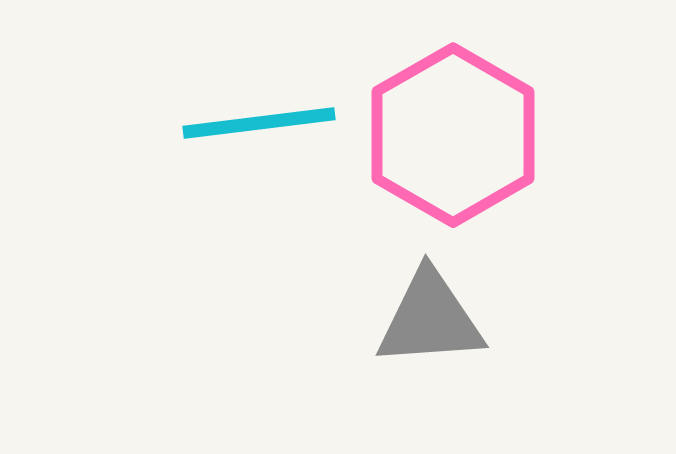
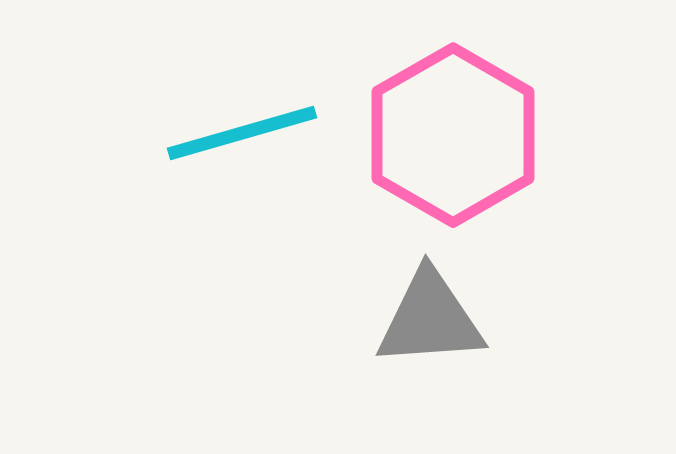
cyan line: moved 17 px left, 10 px down; rotated 9 degrees counterclockwise
